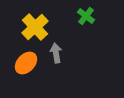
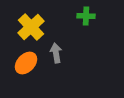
green cross: rotated 36 degrees counterclockwise
yellow cross: moved 4 px left
